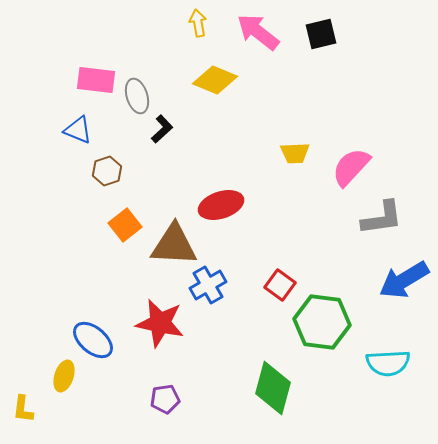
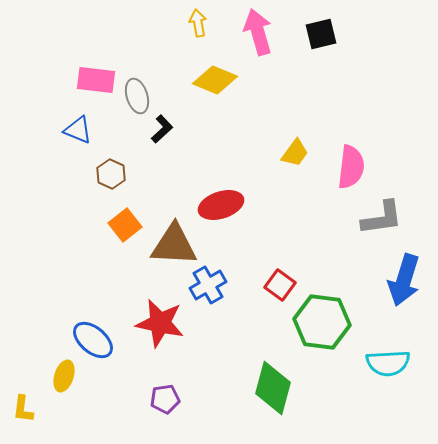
pink arrow: rotated 36 degrees clockwise
yellow trapezoid: rotated 52 degrees counterclockwise
pink semicircle: rotated 144 degrees clockwise
brown hexagon: moved 4 px right, 3 px down; rotated 16 degrees counterclockwise
blue arrow: rotated 42 degrees counterclockwise
